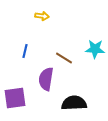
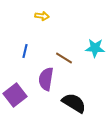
cyan star: moved 1 px up
purple square: moved 3 px up; rotated 30 degrees counterclockwise
black semicircle: rotated 35 degrees clockwise
